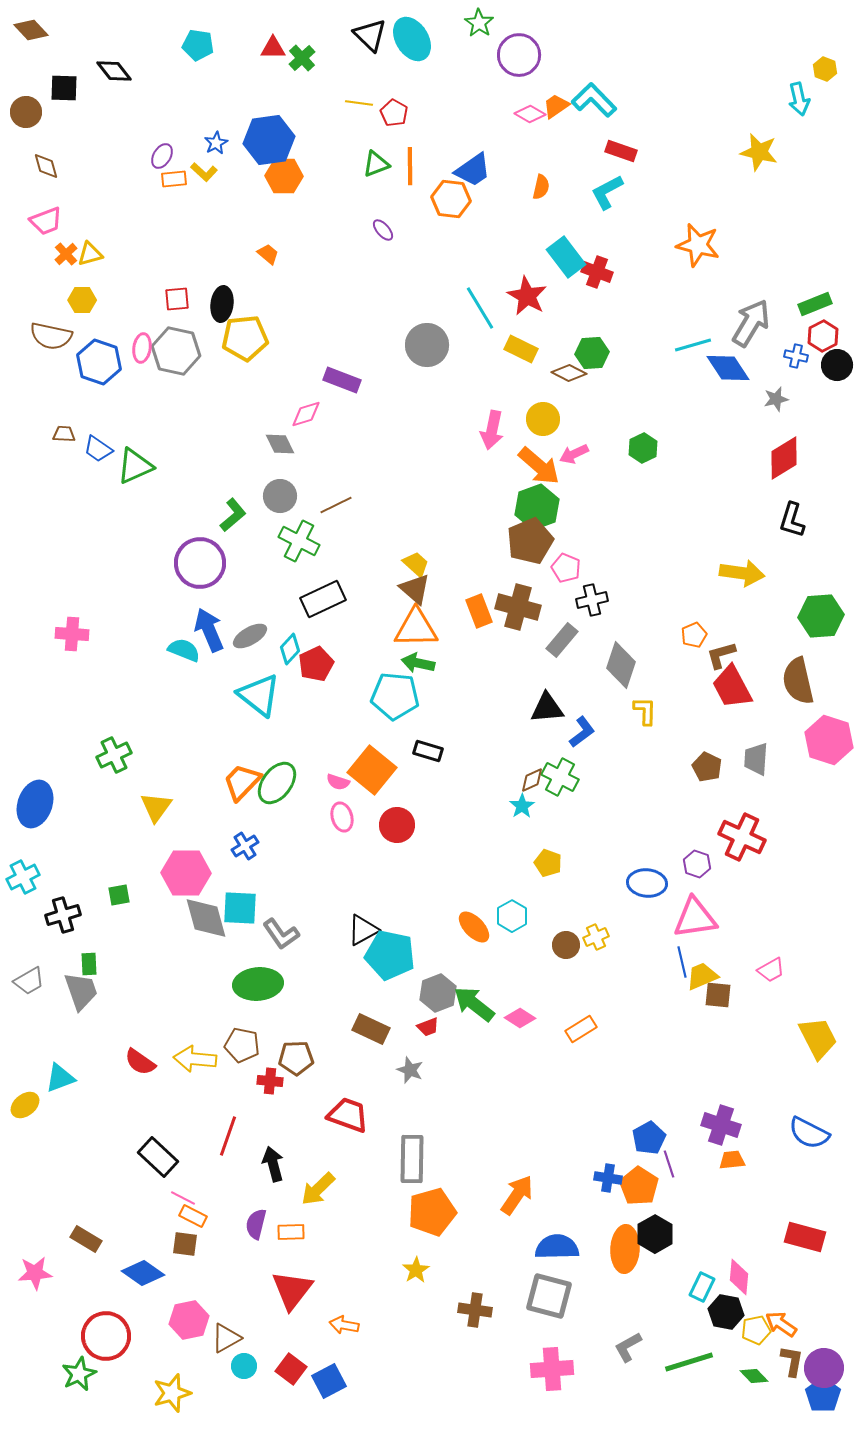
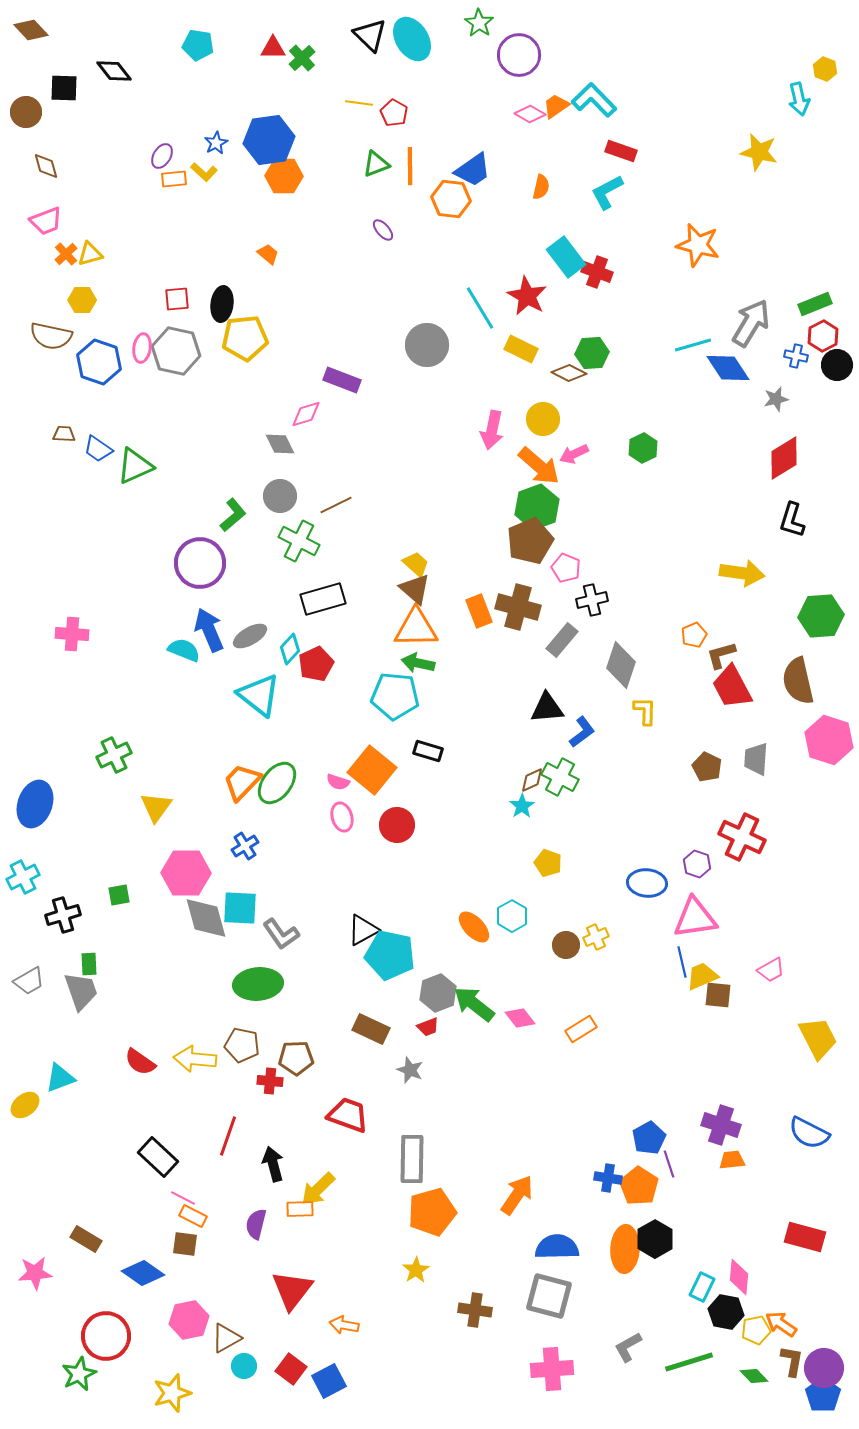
black rectangle at (323, 599): rotated 9 degrees clockwise
pink diamond at (520, 1018): rotated 20 degrees clockwise
orange rectangle at (291, 1232): moved 9 px right, 23 px up
black hexagon at (655, 1234): moved 5 px down
